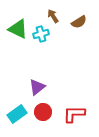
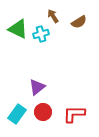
cyan rectangle: rotated 18 degrees counterclockwise
